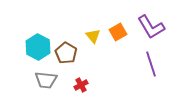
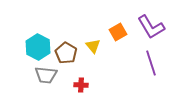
yellow triangle: moved 10 px down
purple line: moved 1 px up
gray trapezoid: moved 5 px up
red cross: rotated 32 degrees clockwise
